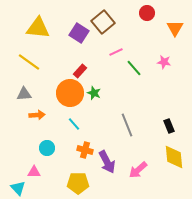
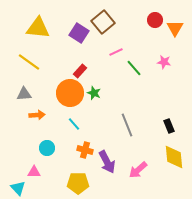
red circle: moved 8 px right, 7 px down
